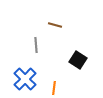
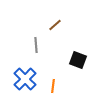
brown line: rotated 56 degrees counterclockwise
black square: rotated 12 degrees counterclockwise
orange line: moved 1 px left, 2 px up
